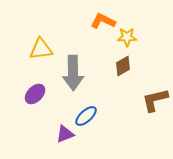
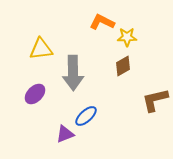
orange L-shape: moved 1 px left, 1 px down
